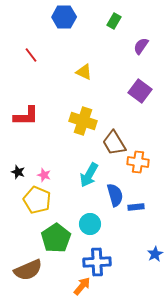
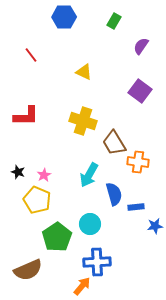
pink star: rotated 24 degrees clockwise
blue semicircle: moved 1 px left, 1 px up
green pentagon: moved 1 px right, 1 px up
blue star: moved 28 px up; rotated 21 degrees clockwise
